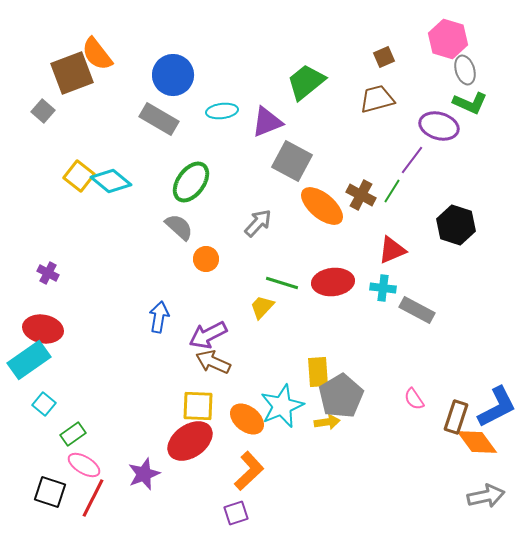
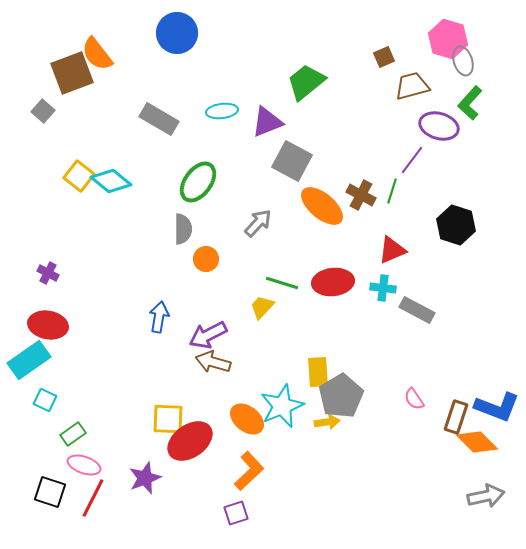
gray ellipse at (465, 70): moved 2 px left, 9 px up
blue circle at (173, 75): moved 4 px right, 42 px up
brown trapezoid at (377, 99): moved 35 px right, 13 px up
green L-shape at (470, 103): rotated 108 degrees clockwise
green ellipse at (191, 182): moved 7 px right
green line at (392, 191): rotated 15 degrees counterclockwise
gray semicircle at (179, 227): moved 4 px right, 2 px down; rotated 48 degrees clockwise
red ellipse at (43, 329): moved 5 px right, 4 px up
brown arrow at (213, 362): rotated 8 degrees counterclockwise
cyan square at (44, 404): moved 1 px right, 4 px up; rotated 15 degrees counterclockwise
yellow square at (198, 406): moved 30 px left, 13 px down
blue L-shape at (497, 407): rotated 48 degrees clockwise
orange diamond at (477, 442): rotated 9 degrees counterclockwise
pink ellipse at (84, 465): rotated 12 degrees counterclockwise
purple star at (144, 474): moved 1 px right, 4 px down
